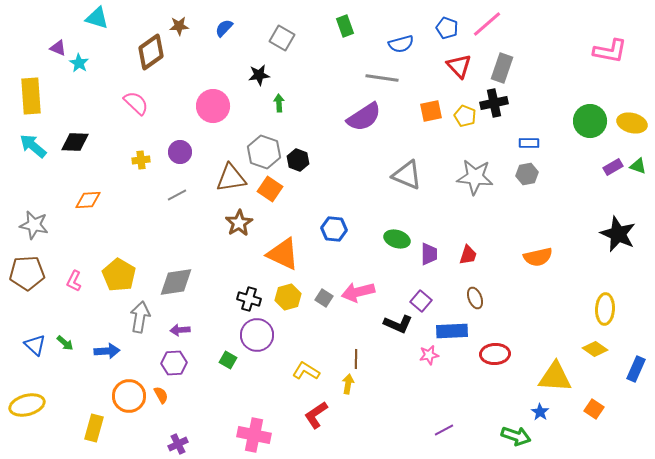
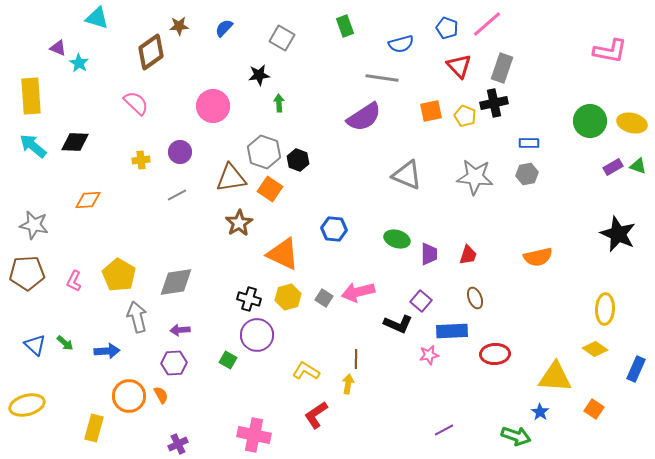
gray arrow at (140, 317): moved 3 px left; rotated 24 degrees counterclockwise
